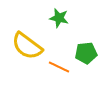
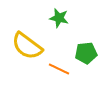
orange line: moved 2 px down
